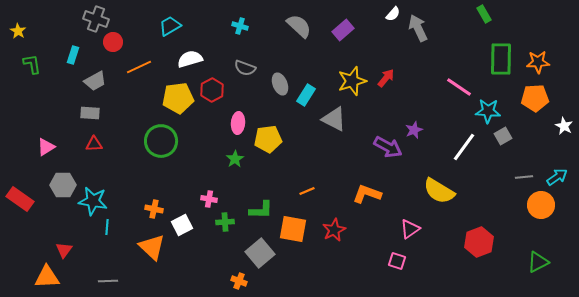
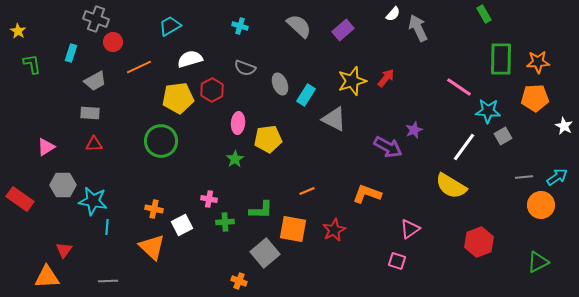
cyan rectangle at (73, 55): moved 2 px left, 2 px up
yellow semicircle at (439, 191): moved 12 px right, 5 px up
gray square at (260, 253): moved 5 px right
